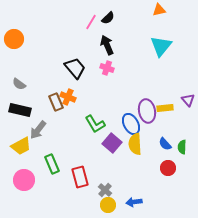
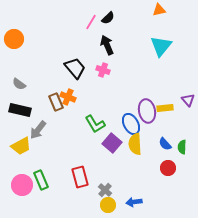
pink cross: moved 4 px left, 2 px down
green rectangle: moved 11 px left, 16 px down
pink circle: moved 2 px left, 5 px down
